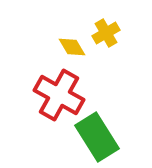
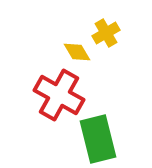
yellow diamond: moved 5 px right, 5 px down
green rectangle: moved 1 px right, 2 px down; rotated 18 degrees clockwise
